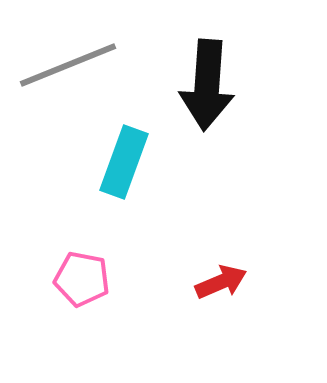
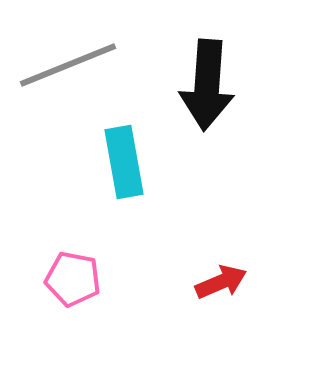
cyan rectangle: rotated 30 degrees counterclockwise
pink pentagon: moved 9 px left
